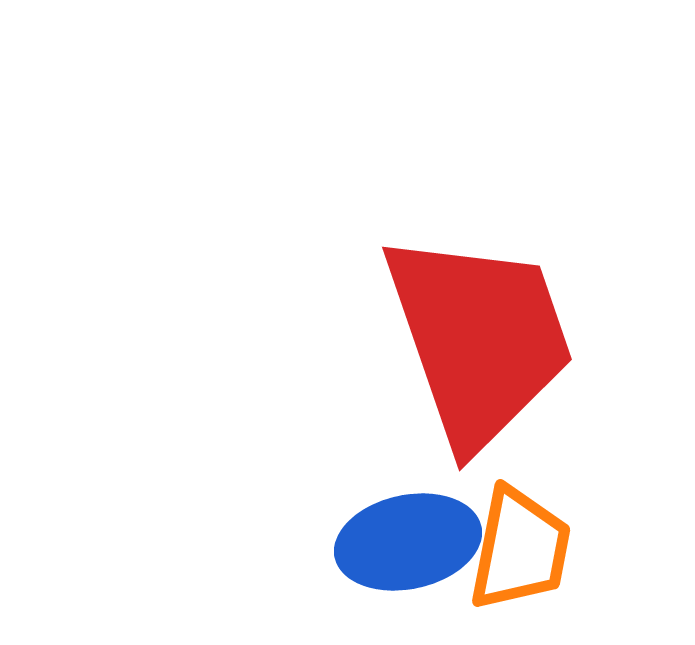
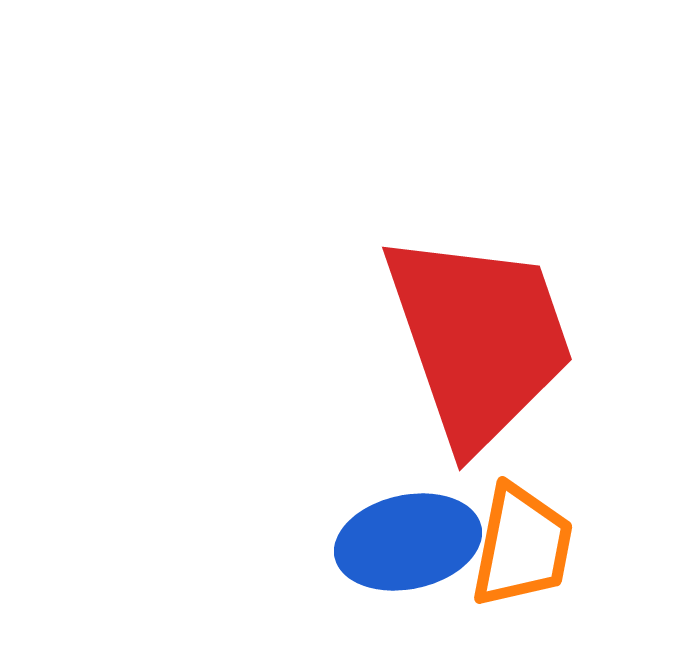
orange trapezoid: moved 2 px right, 3 px up
